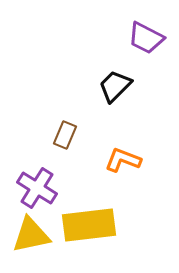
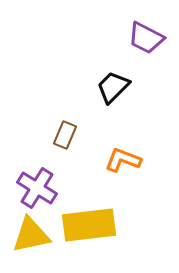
black trapezoid: moved 2 px left, 1 px down
